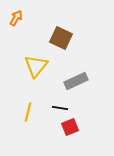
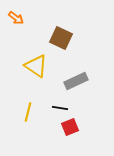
orange arrow: rotated 98 degrees clockwise
yellow triangle: rotated 35 degrees counterclockwise
